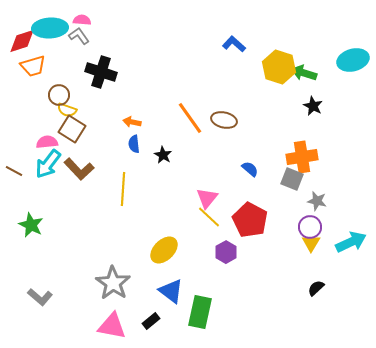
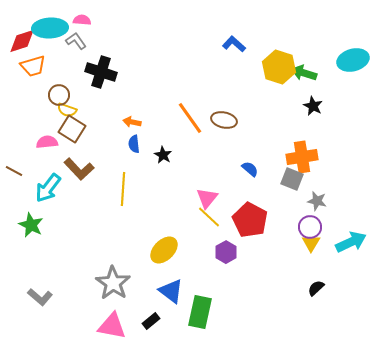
gray L-shape at (79, 36): moved 3 px left, 5 px down
cyan arrow at (48, 164): moved 24 px down
